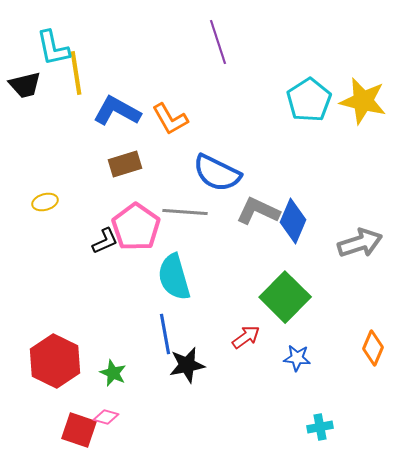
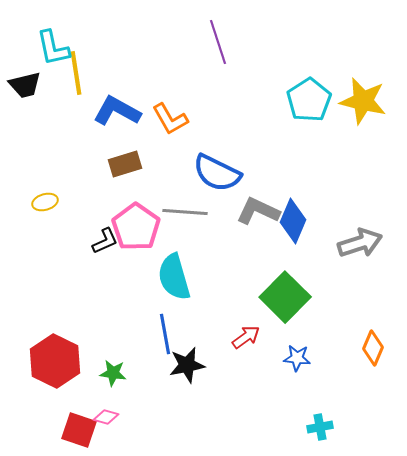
green star: rotated 16 degrees counterclockwise
